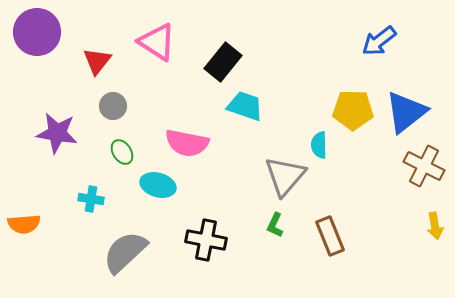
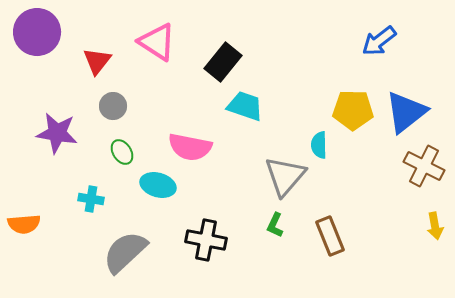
pink semicircle: moved 3 px right, 4 px down
